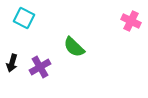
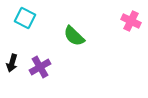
cyan square: moved 1 px right
green semicircle: moved 11 px up
